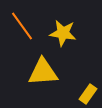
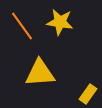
yellow star: moved 3 px left, 11 px up
yellow triangle: moved 3 px left, 1 px down
